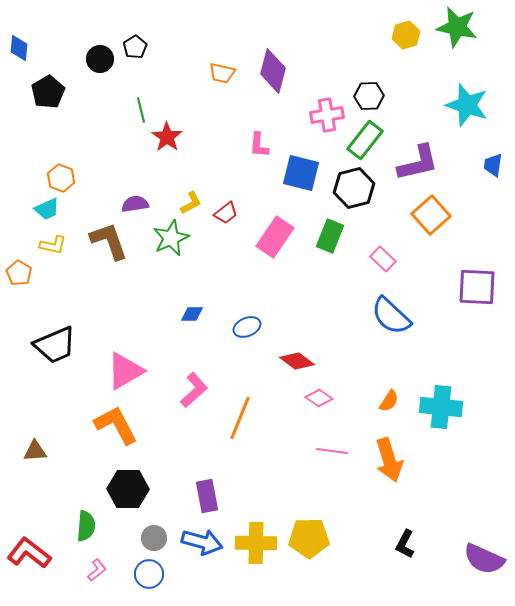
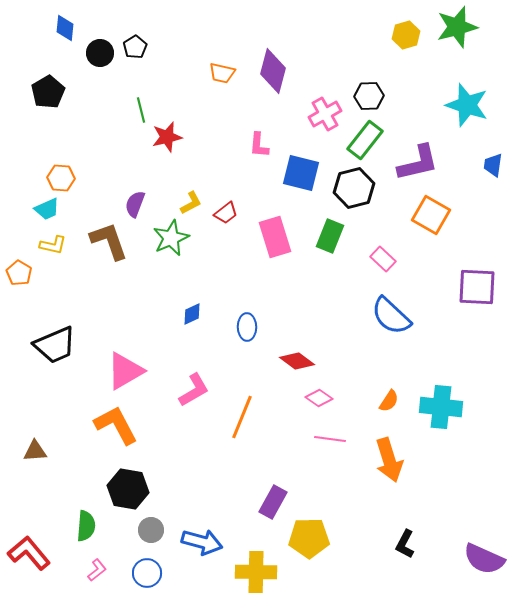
green star at (457, 27): rotated 27 degrees counterclockwise
blue diamond at (19, 48): moved 46 px right, 20 px up
black circle at (100, 59): moved 6 px up
pink cross at (327, 115): moved 2 px left, 1 px up; rotated 20 degrees counterclockwise
red star at (167, 137): rotated 24 degrees clockwise
orange hexagon at (61, 178): rotated 16 degrees counterclockwise
purple semicircle at (135, 204): rotated 60 degrees counterclockwise
orange square at (431, 215): rotated 18 degrees counterclockwise
pink rectangle at (275, 237): rotated 51 degrees counterclockwise
blue diamond at (192, 314): rotated 25 degrees counterclockwise
blue ellipse at (247, 327): rotated 68 degrees counterclockwise
pink L-shape at (194, 390): rotated 12 degrees clockwise
orange line at (240, 418): moved 2 px right, 1 px up
pink line at (332, 451): moved 2 px left, 12 px up
black hexagon at (128, 489): rotated 9 degrees clockwise
purple rectangle at (207, 496): moved 66 px right, 6 px down; rotated 40 degrees clockwise
gray circle at (154, 538): moved 3 px left, 8 px up
yellow cross at (256, 543): moved 29 px down
red L-shape at (29, 553): rotated 12 degrees clockwise
blue circle at (149, 574): moved 2 px left, 1 px up
